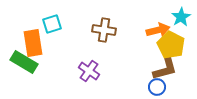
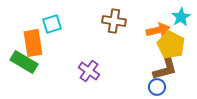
brown cross: moved 10 px right, 9 px up
